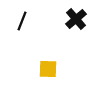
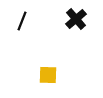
yellow square: moved 6 px down
